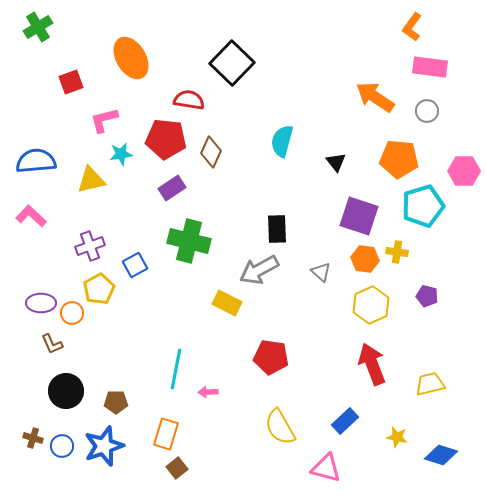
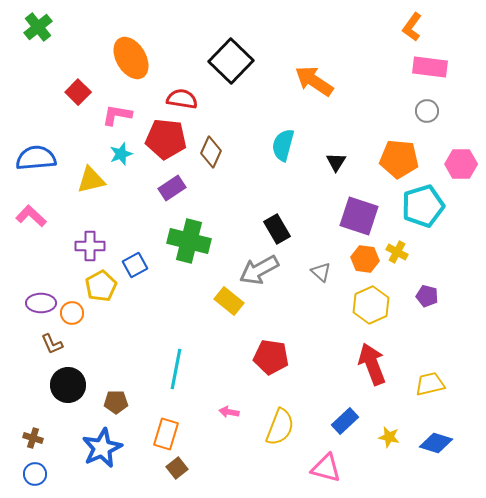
green cross at (38, 27): rotated 8 degrees counterclockwise
black square at (232, 63): moved 1 px left, 2 px up
red square at (71, 82): moved 7 px right, 10 px down; rotated 25 degrees counterclockwise
orange arrow at (375, 97): moved 61 px left, 16 px up
red semicircle at (189, 100): moved 7 px left, 1 px up
pink L-shape at (104, 120): moved 13 px right, 5 px up; rotated 24 degrees clockwise
cyan semicircle at (282, 141): moved 1 px right, 4 px down
cyan star at (121, 154): rotated 10 degrees counterclockwise
blue semicircle at (36, 161): moved 3 px up
black triangle at (336, 162): rotated 10 degrees clockwise
pink hexagon at (464, 171): moved 3 px left, 7 px up
black rectangle at (277, 229): rotated 28 degrees counterclockwise
purple cross at (90, 246): rotated 20 degrees clockwise
yellow cross at (397, 252): rotated 20 degrees clockwise
yellow pentagon at (99, 289): moved 2 px right, 3 px up
yellow rectangle at (227, 303): moved 2 px right, 2 px up; rotated 12 degrees clockwise
black circle at (66, 391): moved 2 px right, 6 px up
pink arrow at (208, 392): moved 21 px right, 20 px down; rotated 12 degrees clockwise
yellow semicircle at (280, 427): rotated 129 degrees counterclockwise
yellow star at (397, 437): moved 8 px left
blue circle at (62, 446): moved 27 px left, 28 px down
blue star at (104, 446): moved 2 px left, 2 px down; rotated 6 degrees counterclockwise
blue diamond at (441, 455): moved 5 px left, 12 px up
